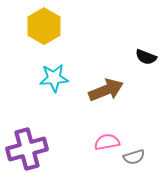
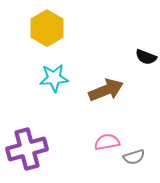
yellow hexagon: moved 3 px right, 2 px down
